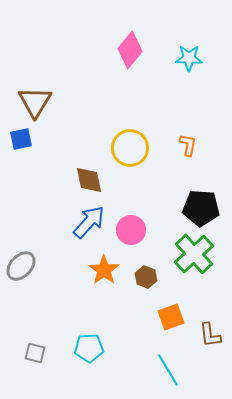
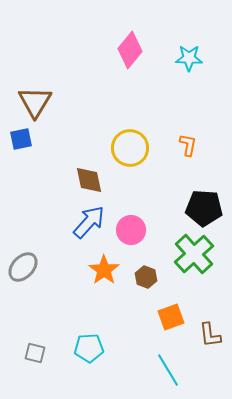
black pentagon: moved 3 px right
gray ellipse: moved 2 px right, 1 px down
